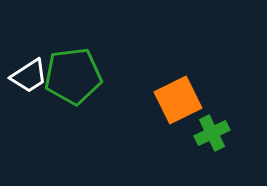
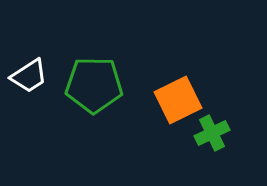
green pentagon: moved 21 px right, 9 px down; rotated 8 degrees clockwise
